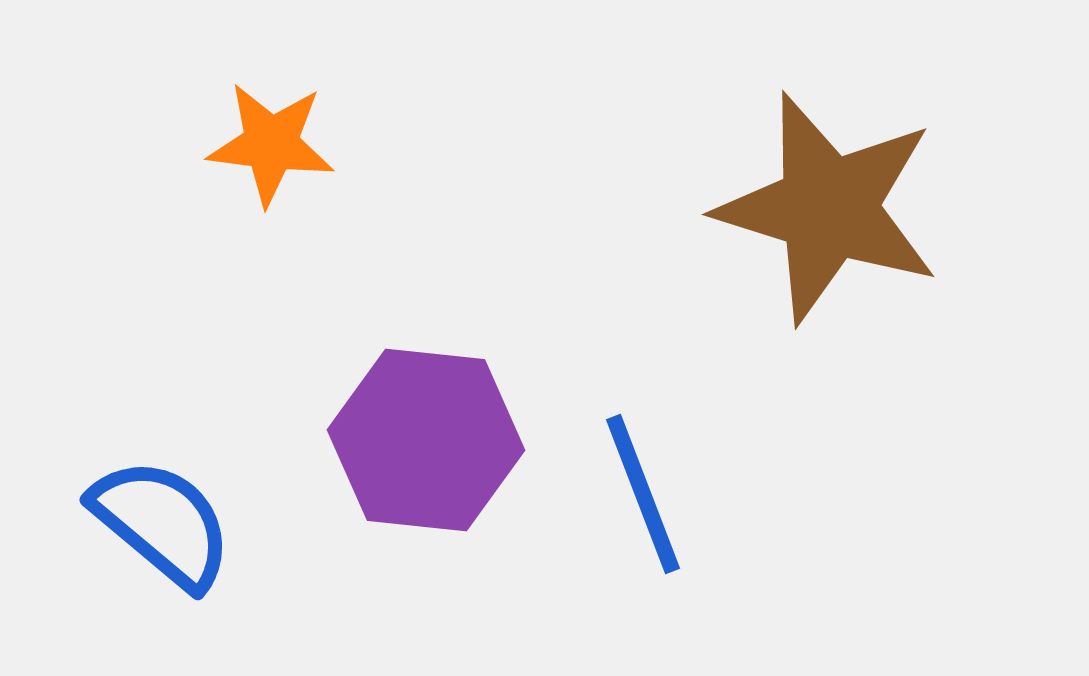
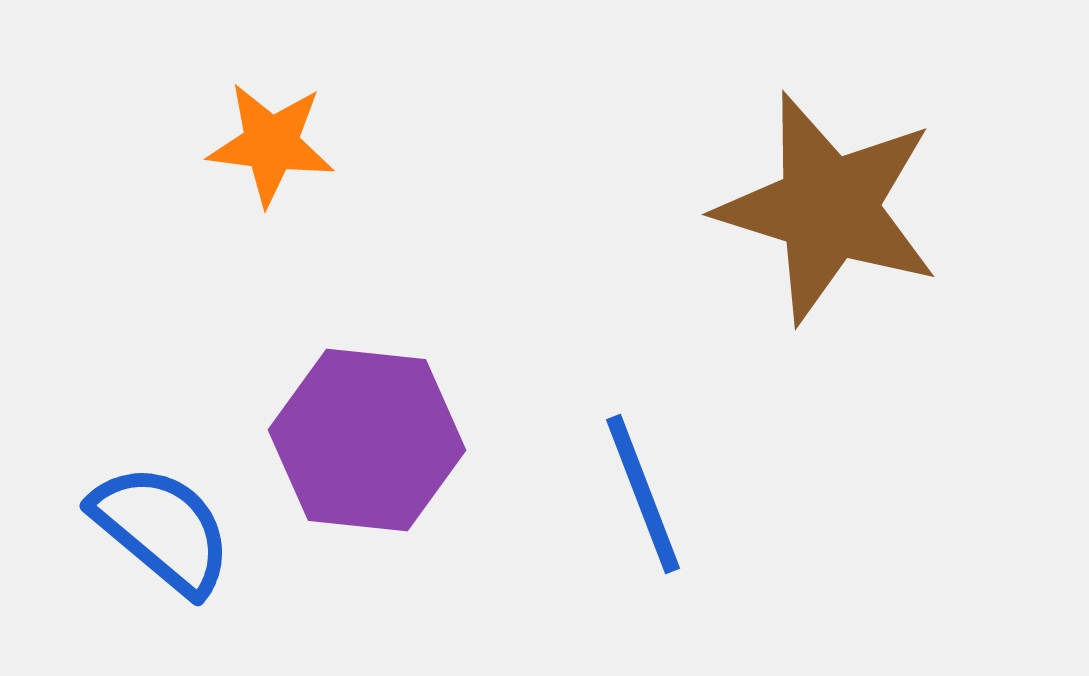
purple hexagon: moved 59 px left
blue semicircle: moved 6 px down
